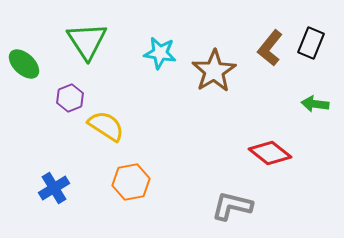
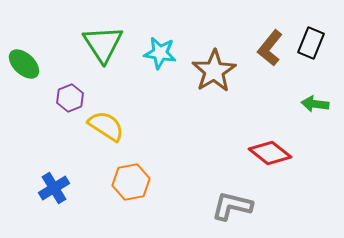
green triangle: moved 16 px right, 3 px down
